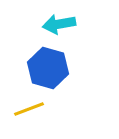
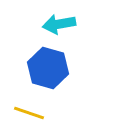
yellow line: moved 4 px down; rotated 40 degrees clockwise
